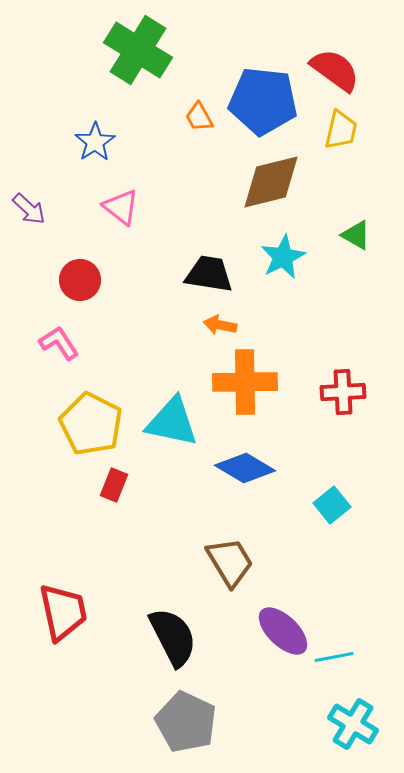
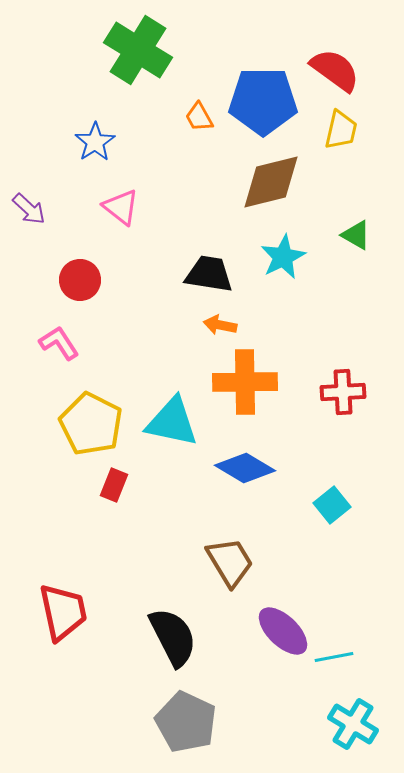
blue pentagon: rotated 6 degrees counterclockwise
